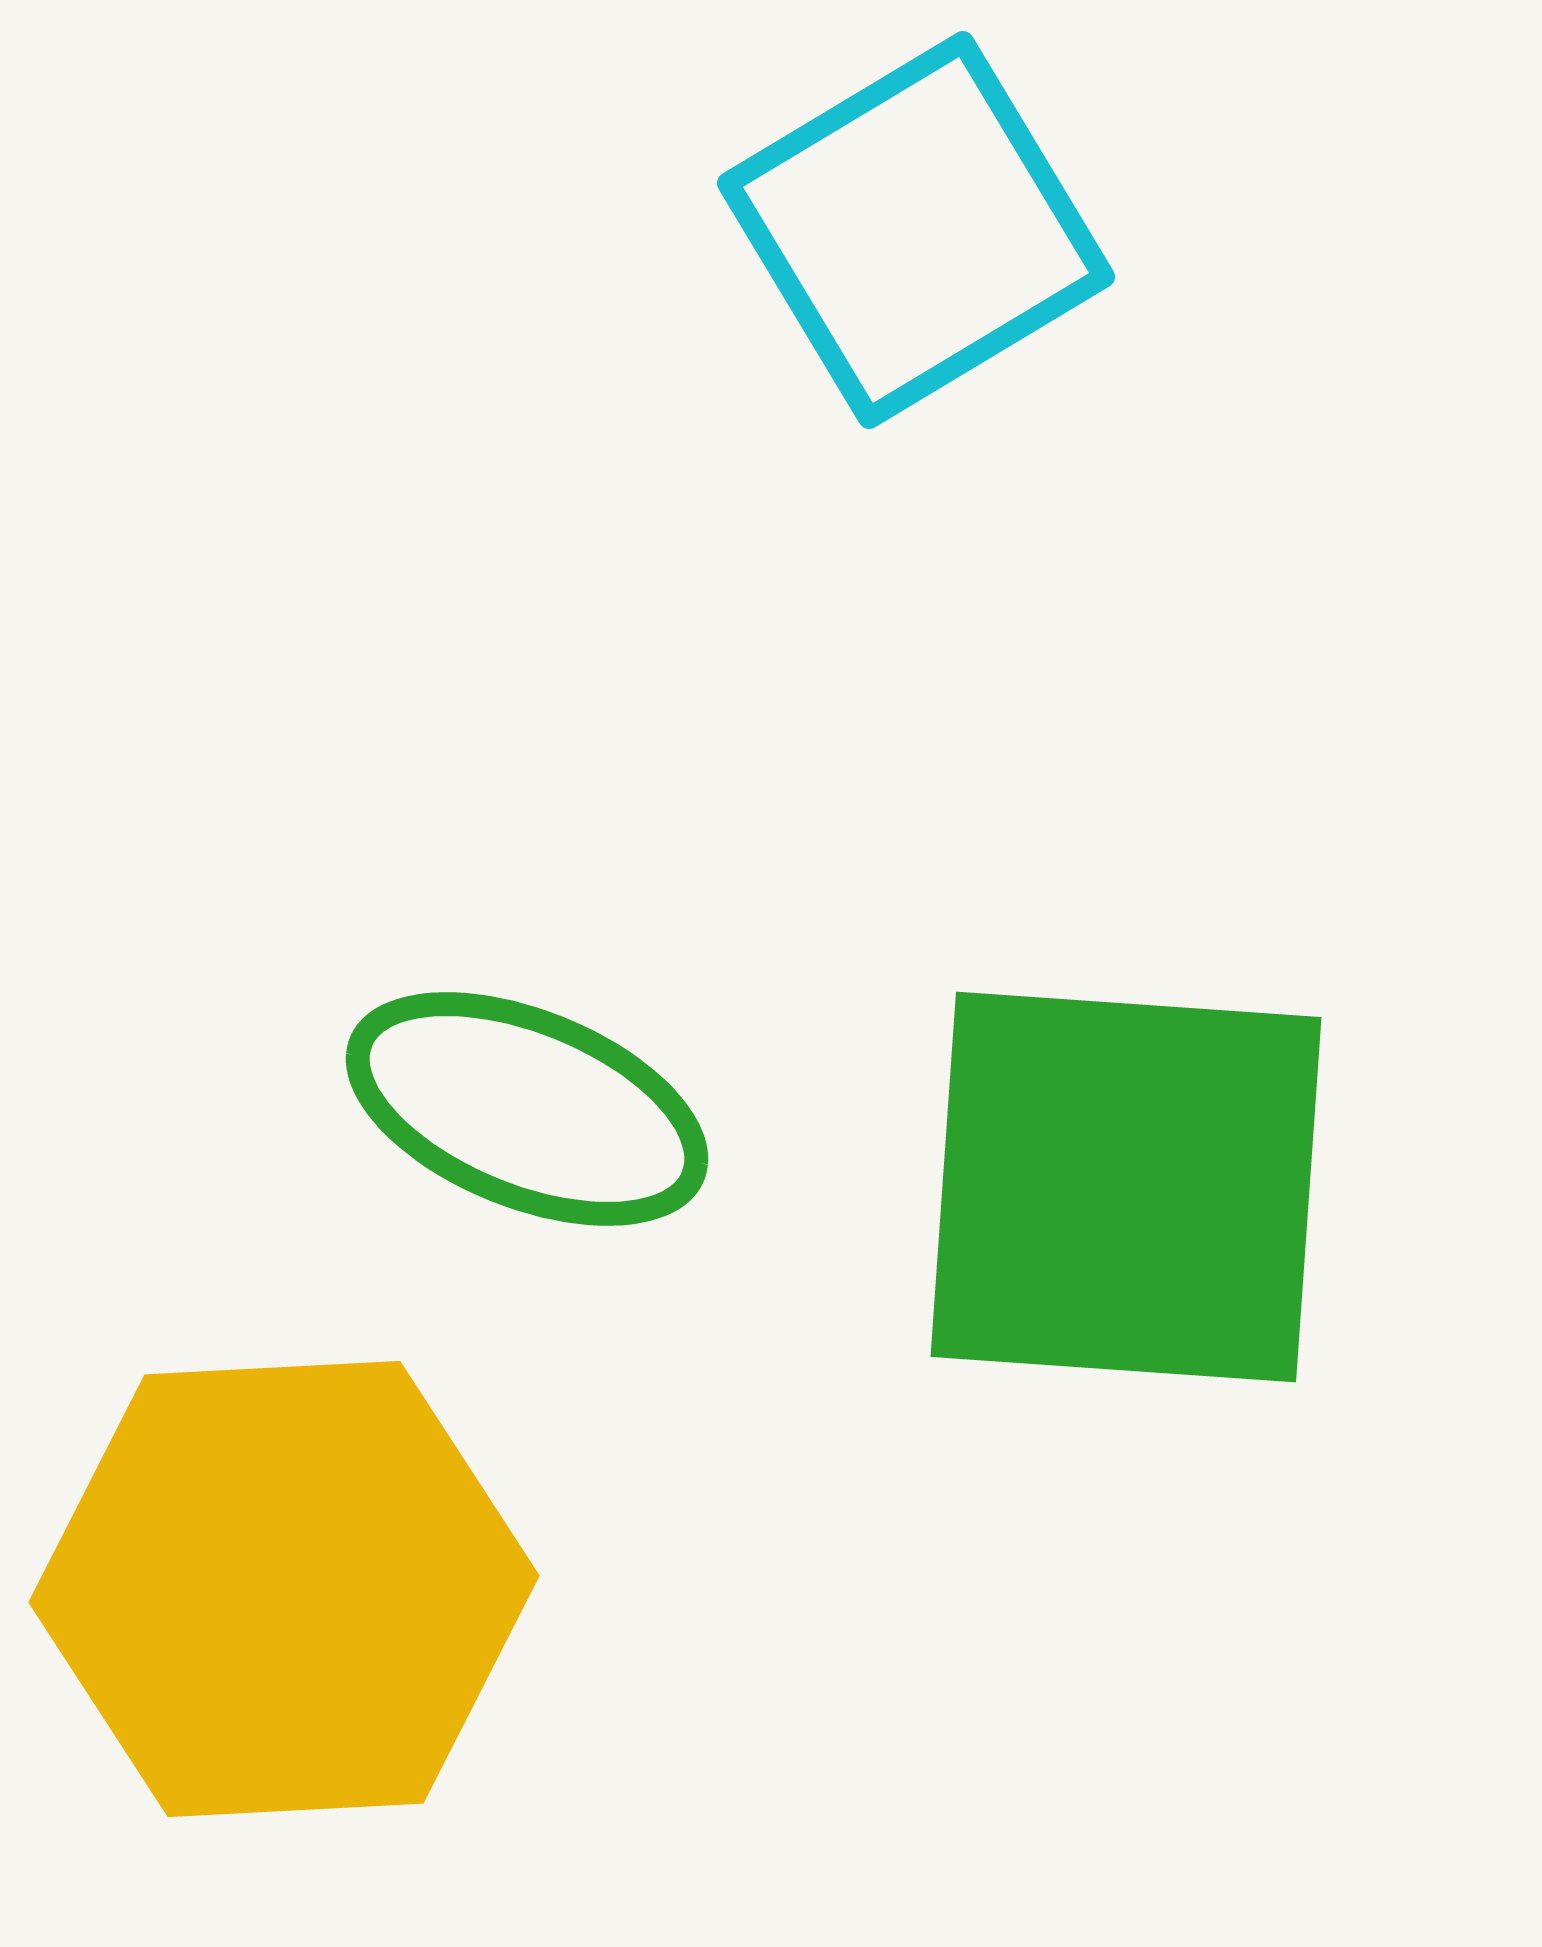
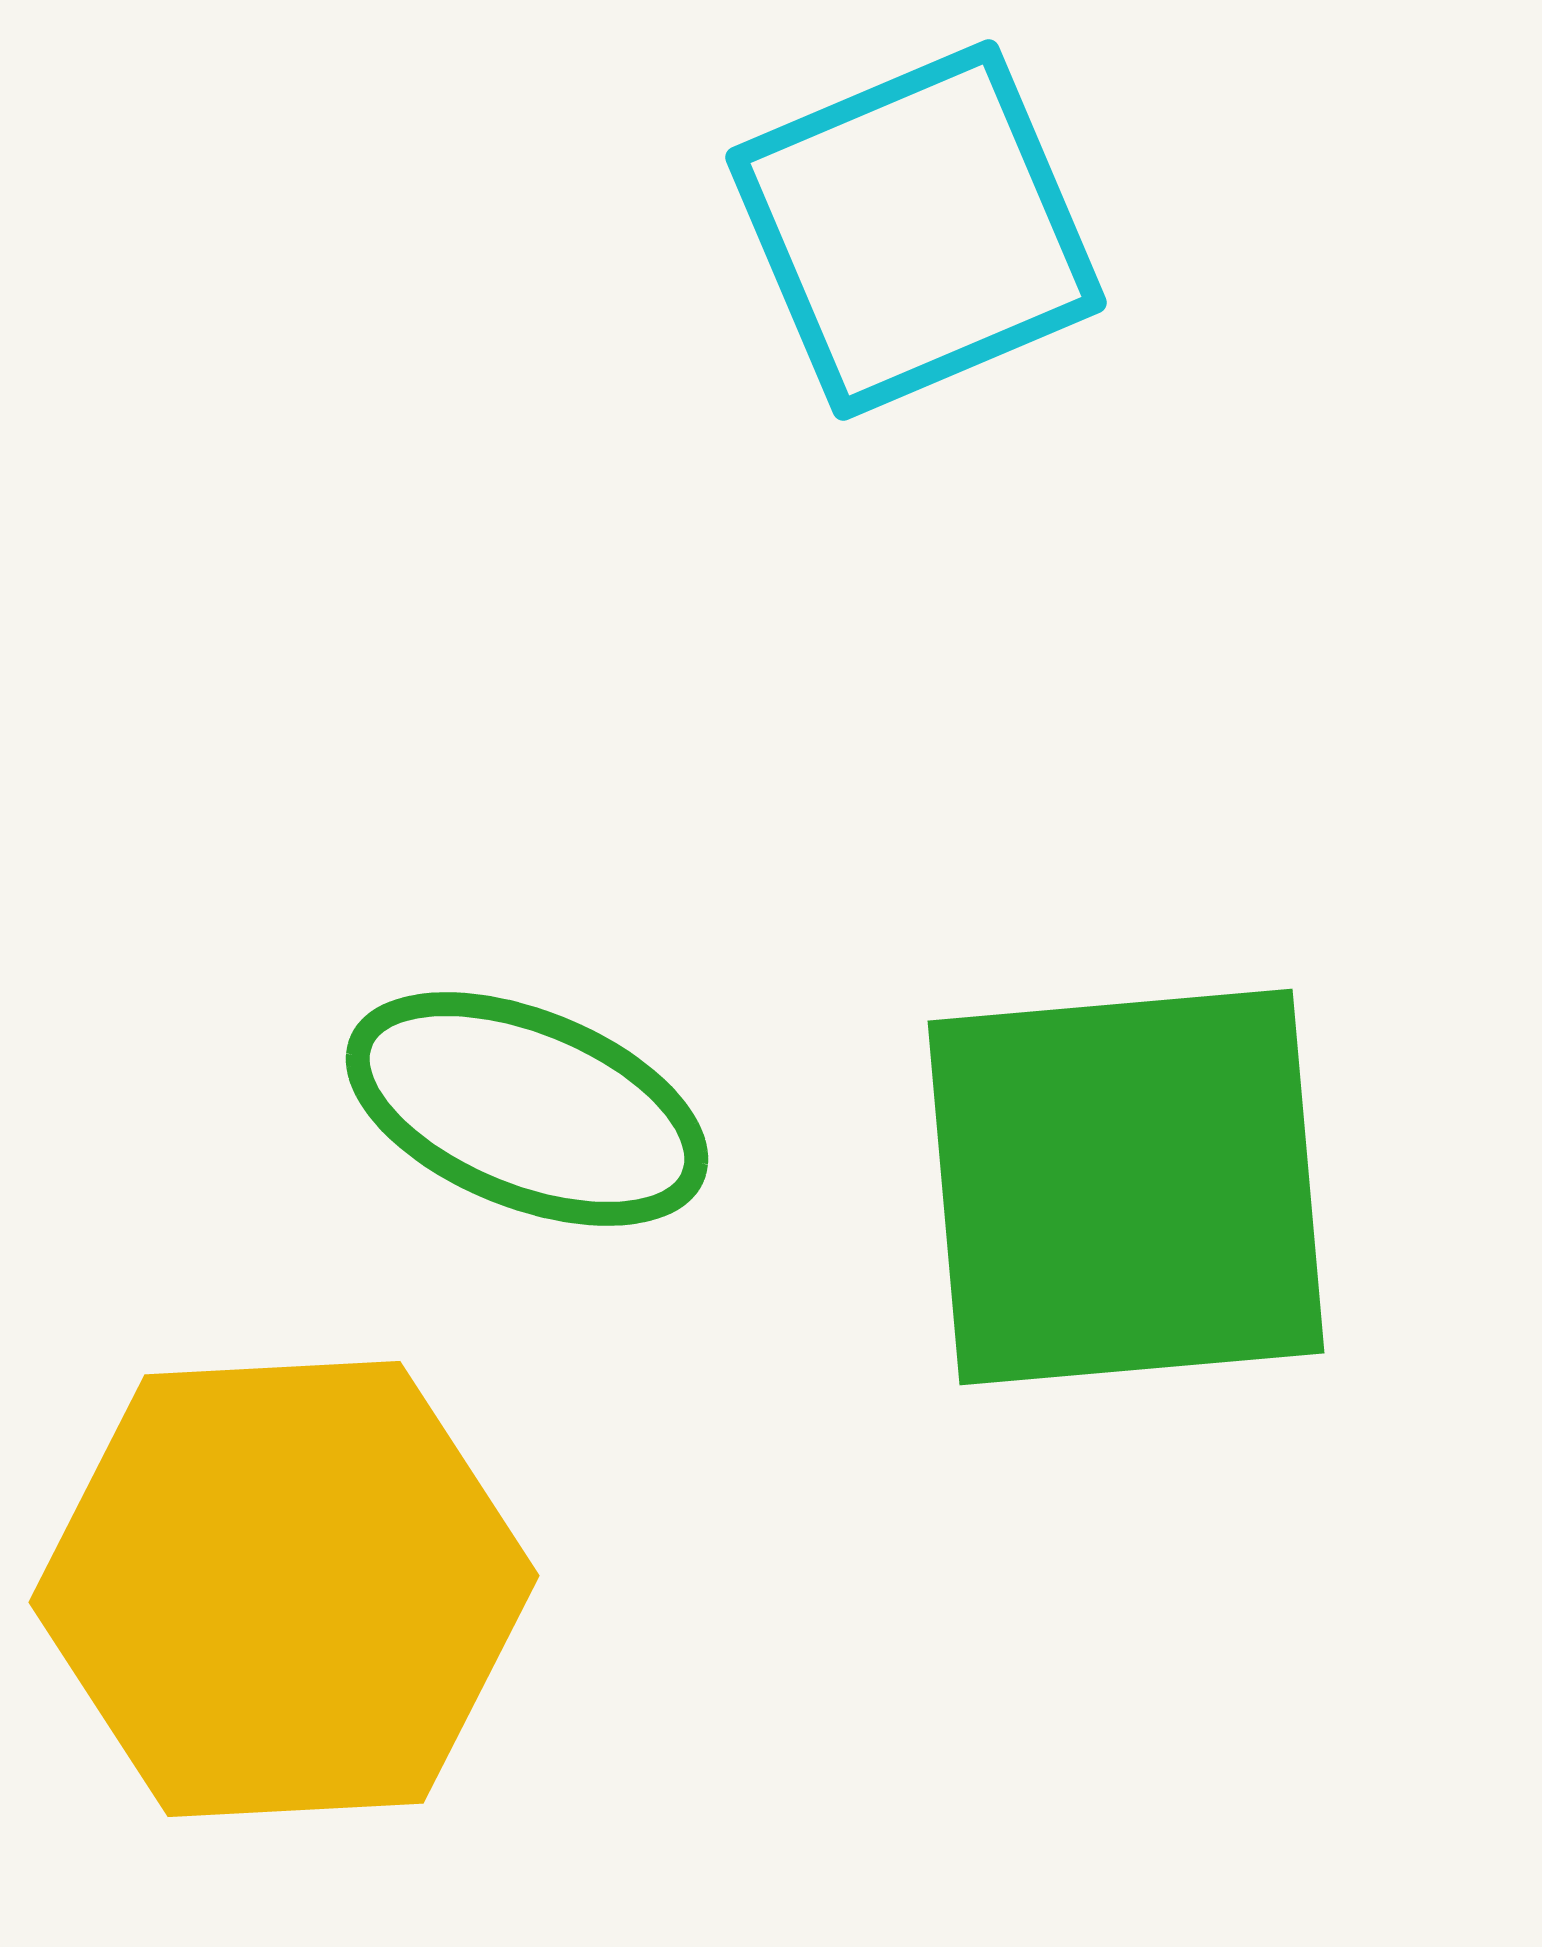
cyan square: rotated 8 degrees clockwise
green square: rotated 9 degrees counterclockwise
